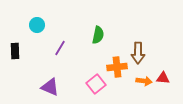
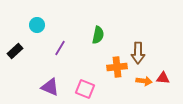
black rectangle: rotated 49 degrees clockwise
pink square: moved 11 px left, 5 px down; rotated 30 degrees counterclockwise
